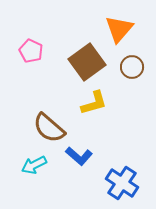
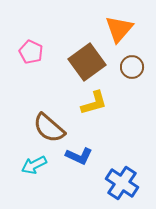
pink pentagon: moved 1 px down
blue L-shape: rotated 16 degrees counterclockwise
